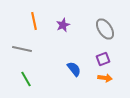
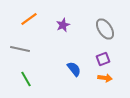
orange line: moved 5 px left, 2 px up; rotated 66 degrees clockwise
gray line: moved 2 px left
